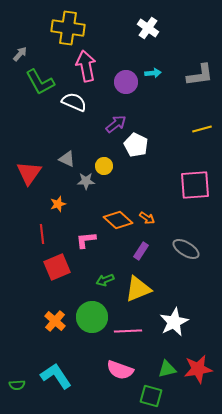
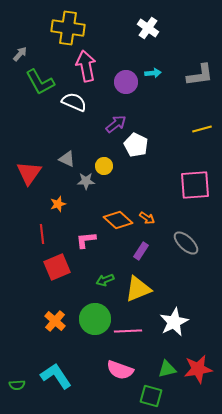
gray ellipse: moved 6 px up; rotated 12 degrees clockwise
green circle: moved 3 px right, 2 px down
